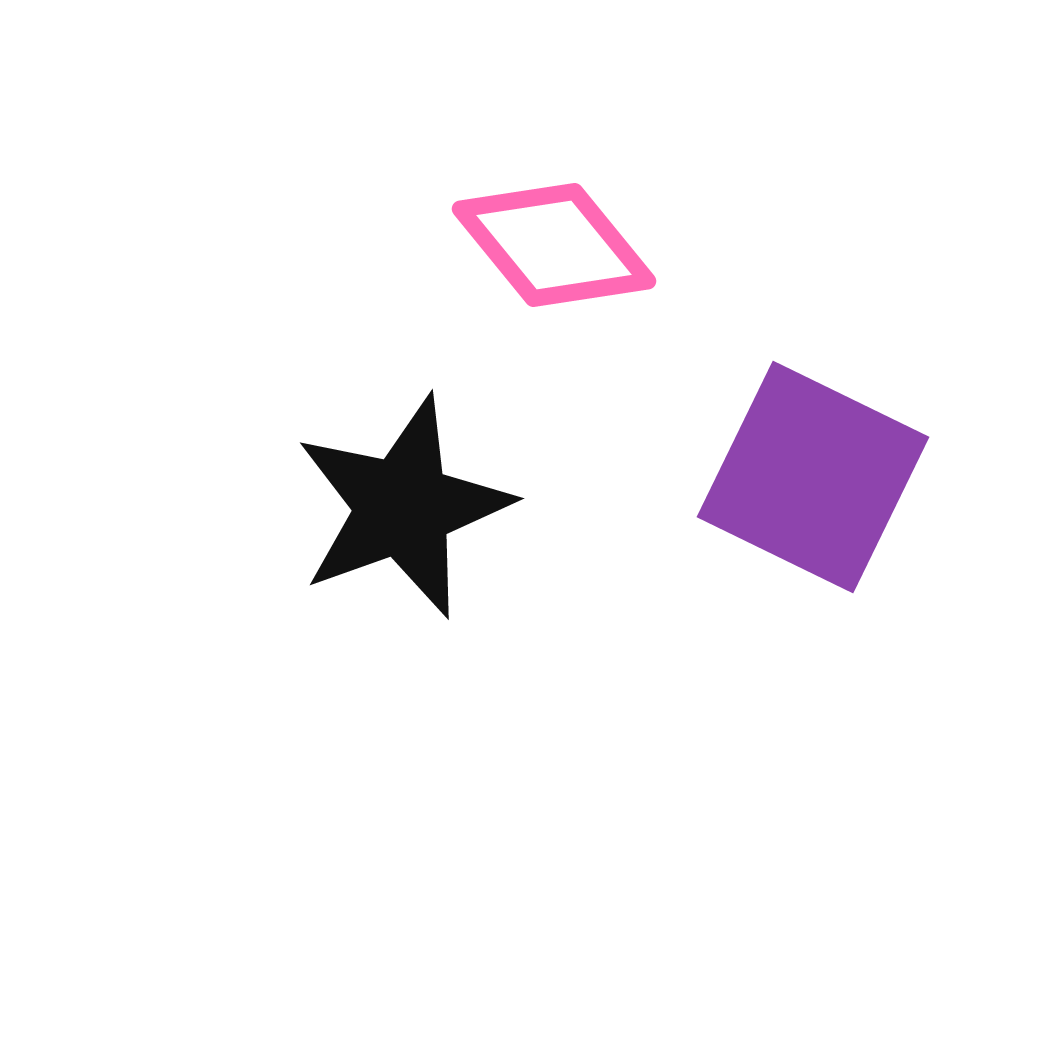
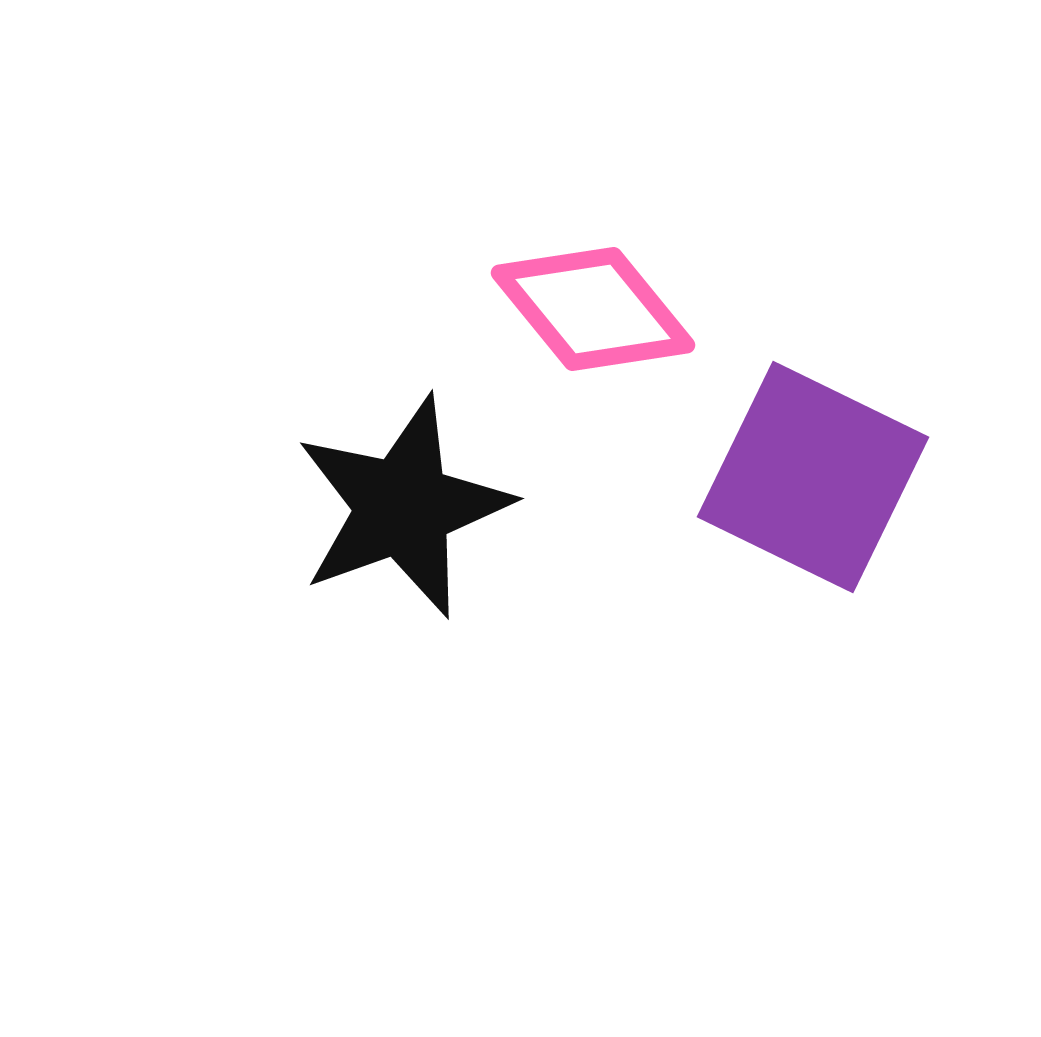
pink diamond: moved 39 px right, 64 px down
